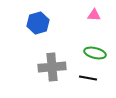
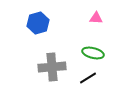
pink triangle: moved 2 px right, 3 px down
green ellipse: moved 2 px left
black line: rotated 42 degrees counterclockwise
